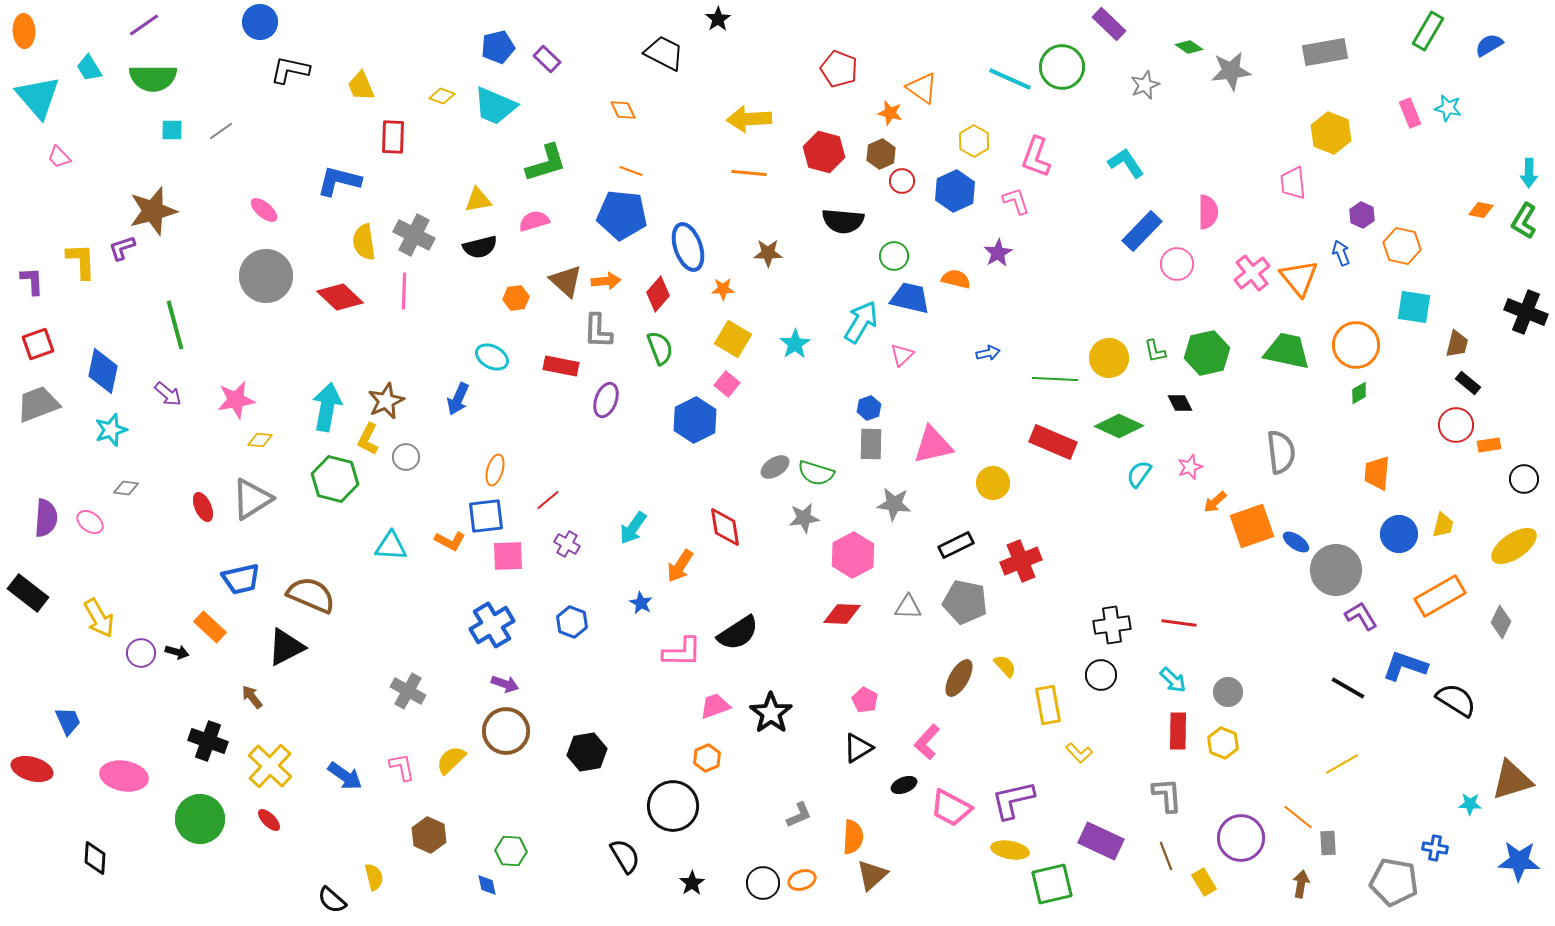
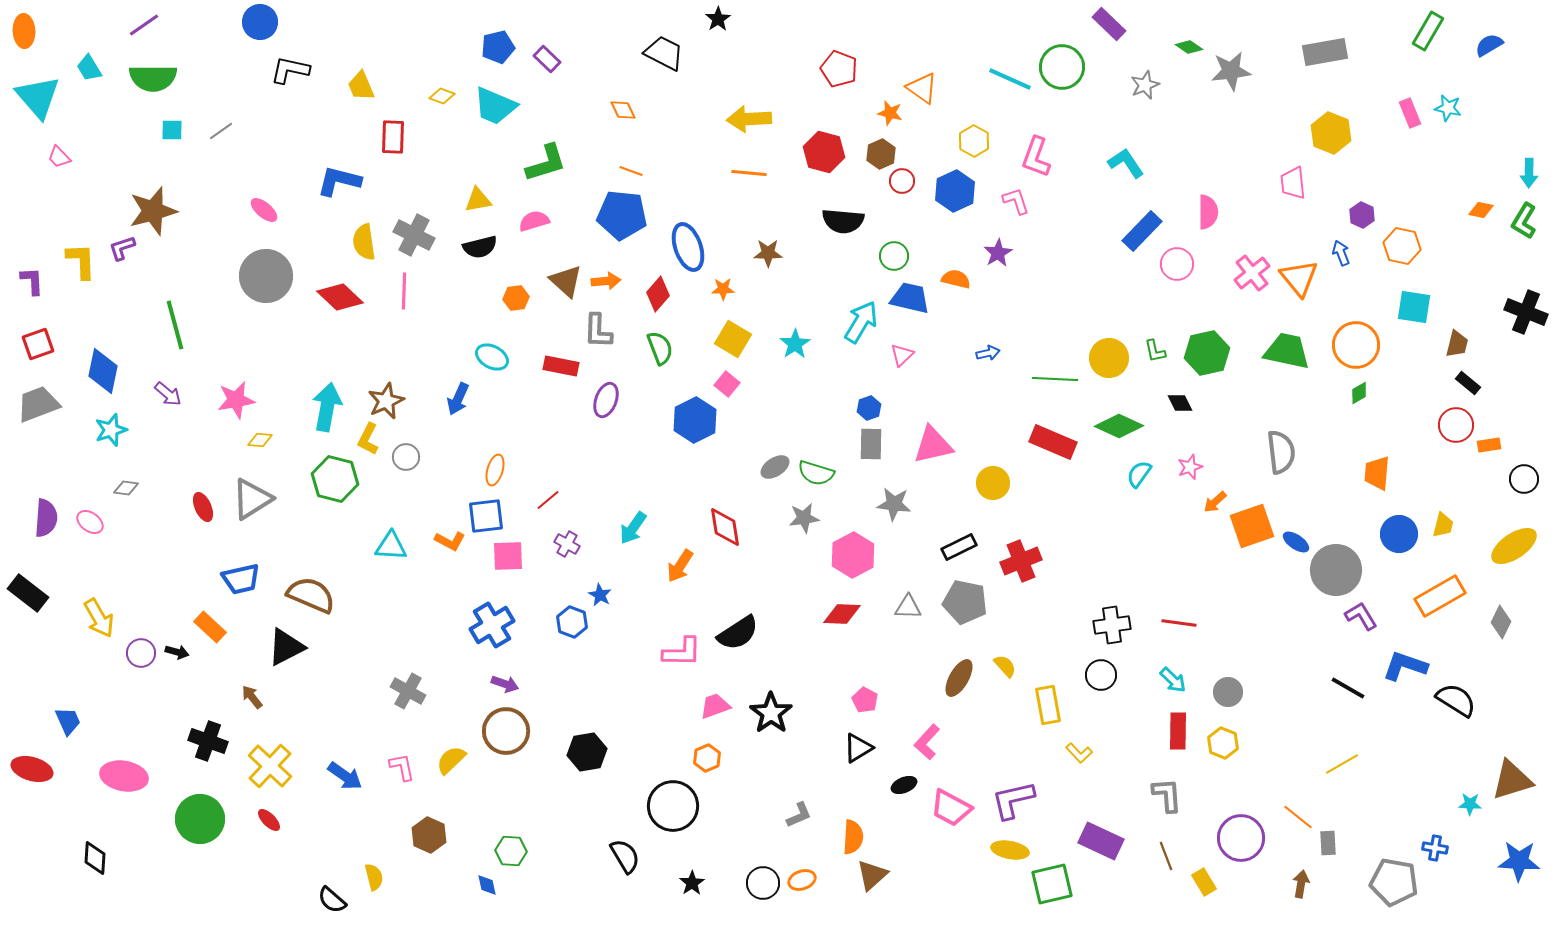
black rectangle at (956, 545): moved 3 px right, 2 px down
blue star at (641, 603): moved 41 px left, 8 px up
